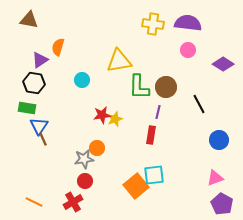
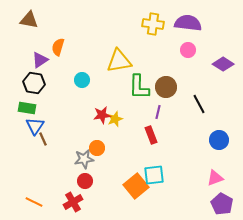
blue triangle: moved 4 px left
red rectangle: rotated 30 degrees counterclockwise
